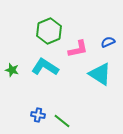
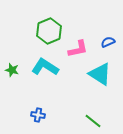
green line: moved 31 px right
